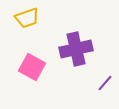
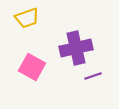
purple cross: moved 1 px up
purple line: moved 12 px left, 7 px up; rotated 30 degrees clockwise
